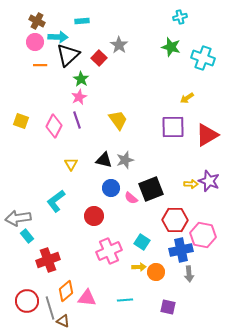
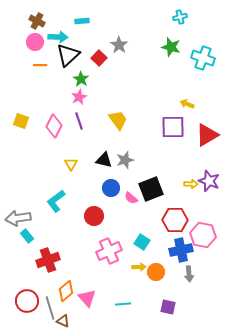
yellow arrow at (187, 98): moved 6 px down; rotated 56 degrees clockwise
purple line at (77, 120): moved 2 px right, 1 px down
pink triangle at (87, 298): rotated 42 degrees clockwise
cyan line at (125, 300): moved 2 px left, 4 px down
